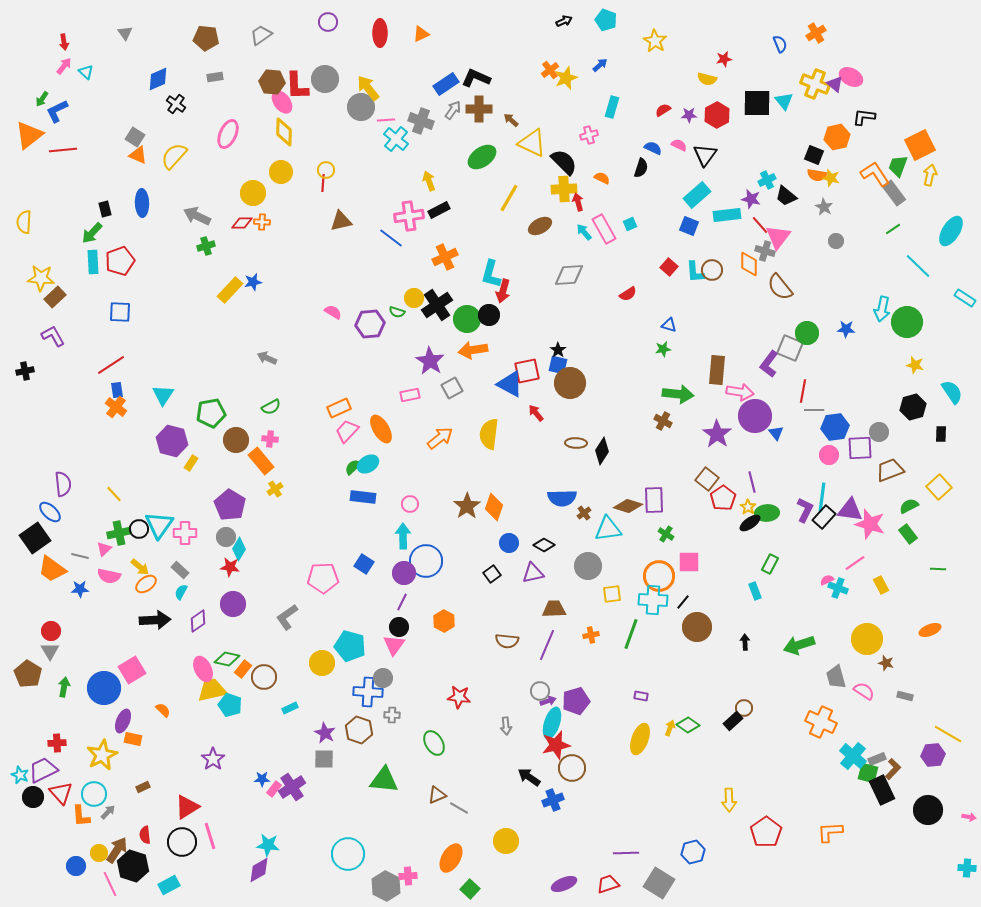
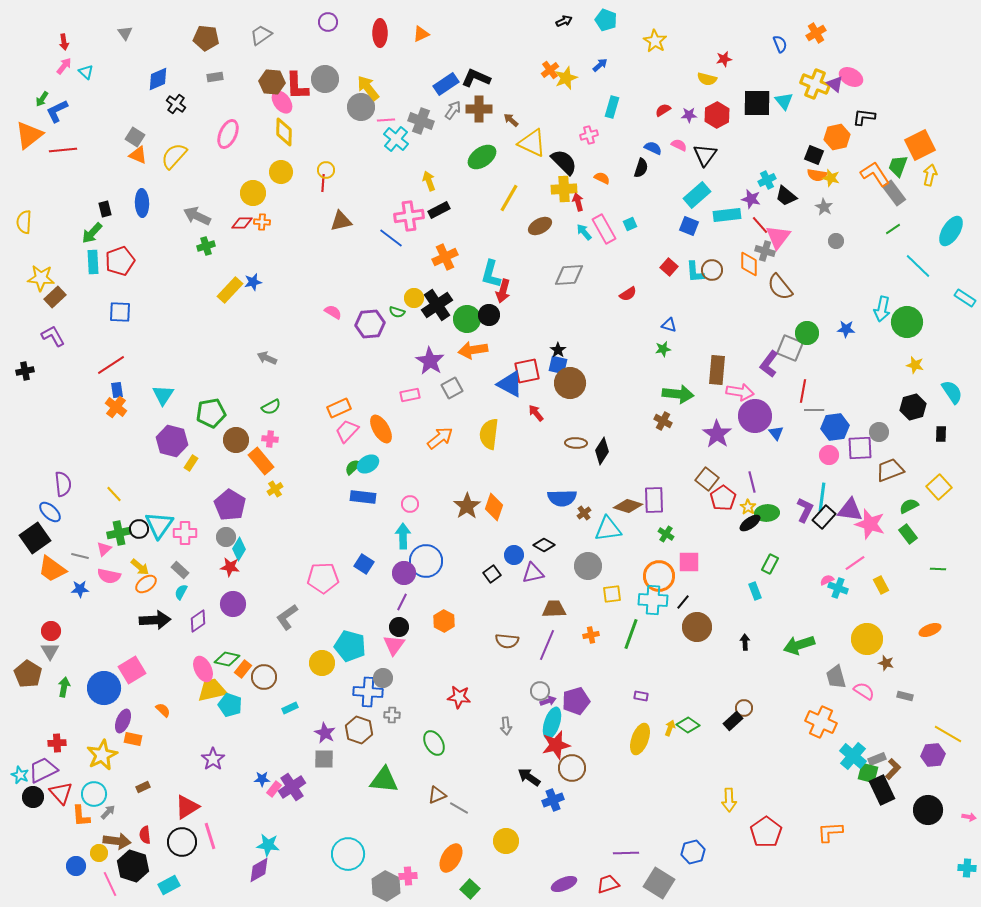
blue circle at (509, 543): moved 5 px right, 12 px down
brown arrow at (117, 850): moved 9 px up; rotated 64 degrees clockwise
